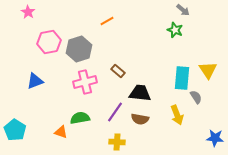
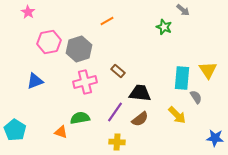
green star: moved 11 px left, 3 px up
yellow arrow: rotated 24 degrees counterclockwise
brown semicircle: rotated 48 degrees counterclockwise
